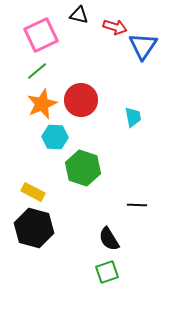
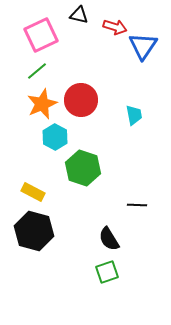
cyan trapezoid: moved 1 px right, 2 px up
cyan hexagon: rotated 25 degrees clockwise
black hexagon: moved 3 px down
